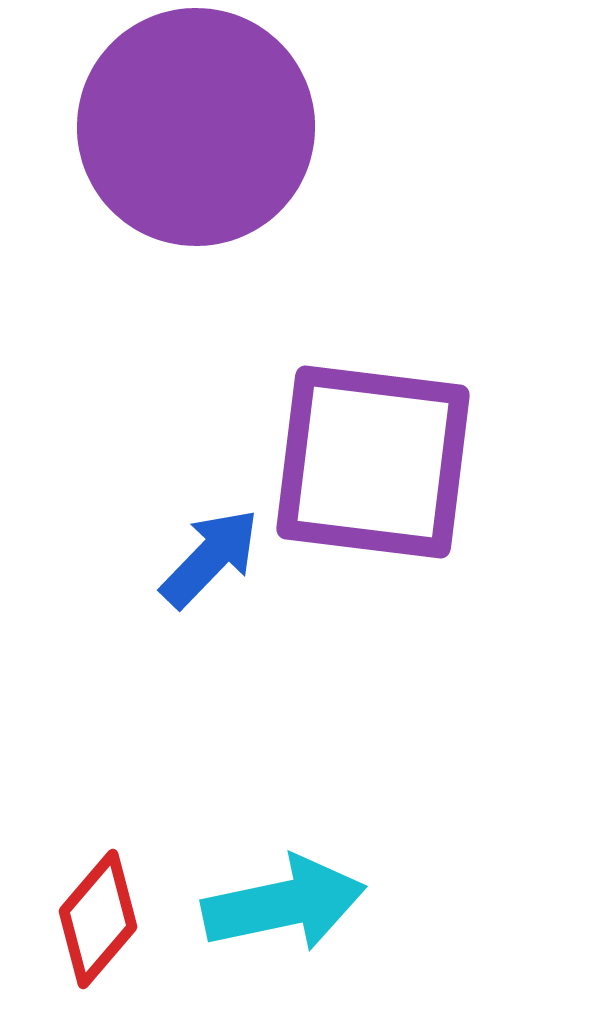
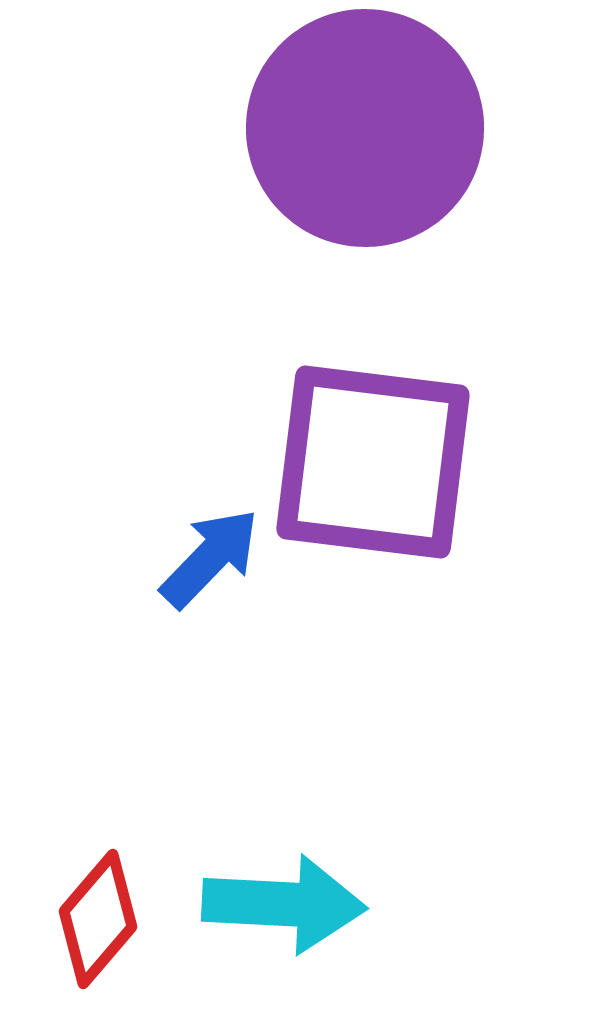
purple circle: moved 169 px right, 1 px down
cyan arrow: rotated 15 degrees clockwise
